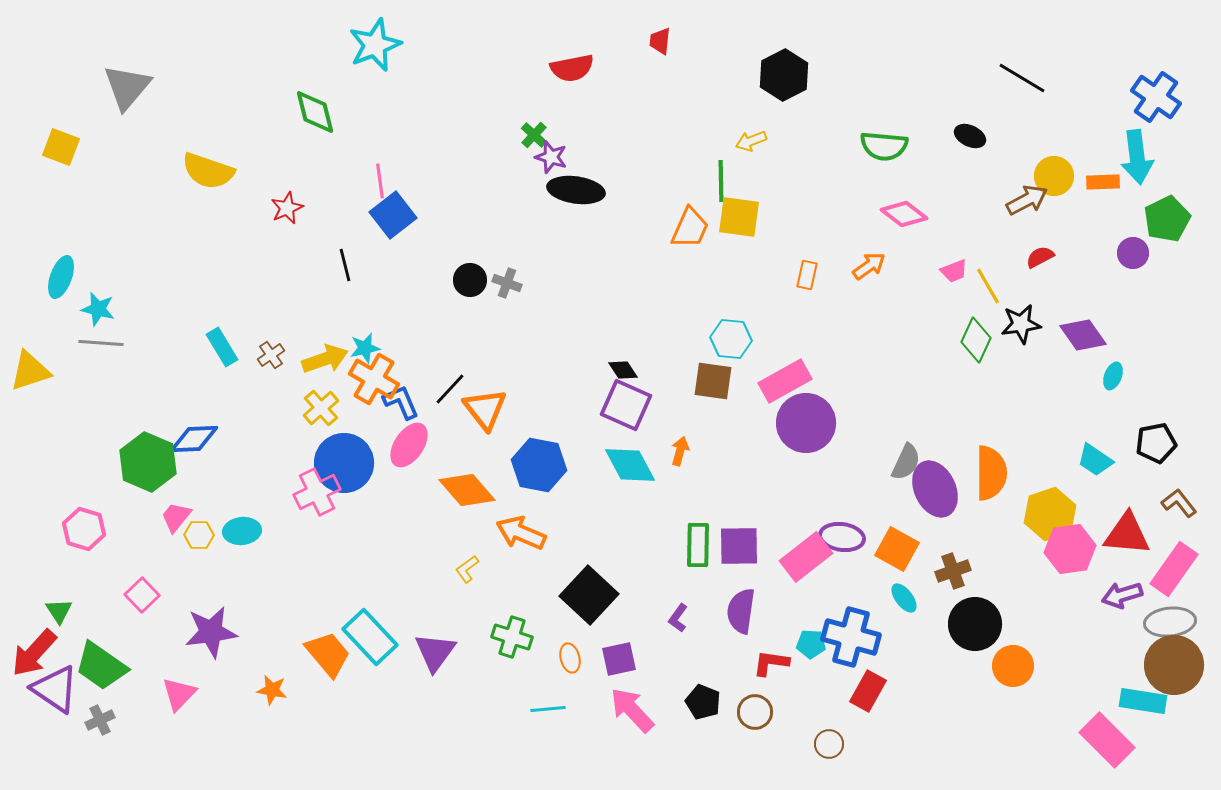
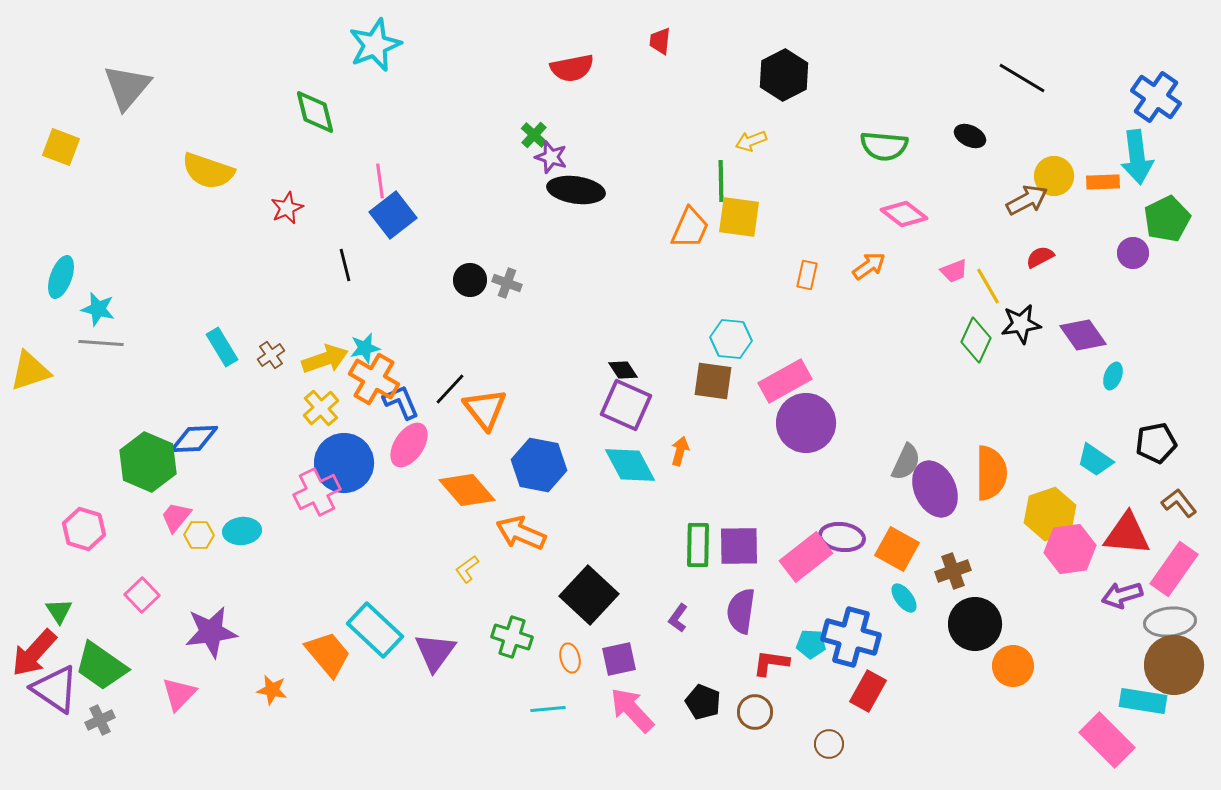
cyan rectangle at (370, 637): moved 5 px right, 7 px up; rotated 4 degrees counterclockwise
